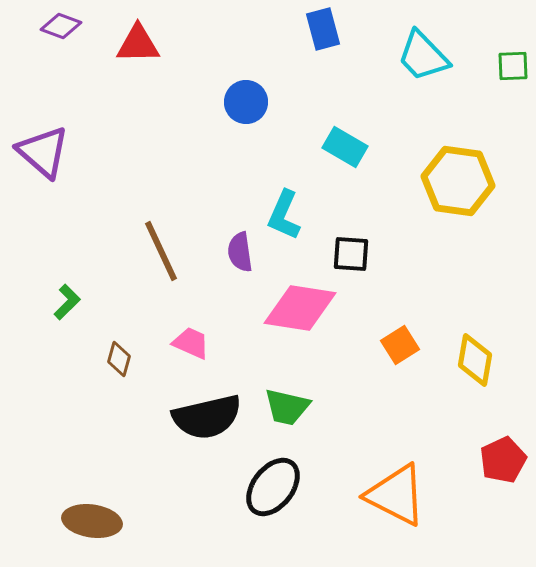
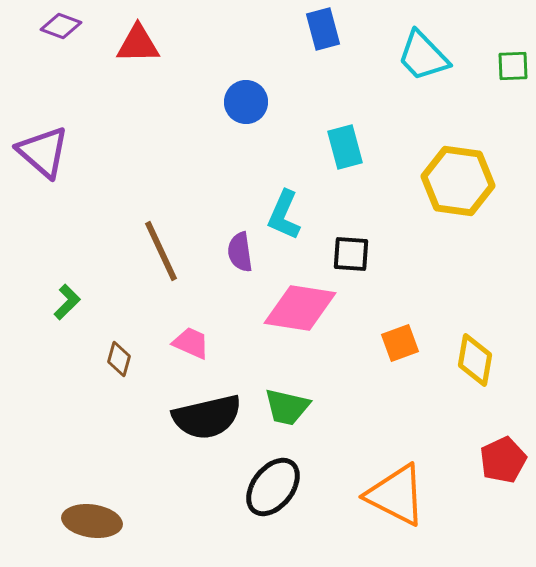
cyan rectangle: rotated 45 degrees clockwise
orange square: moved 2 px up; rotated 12 degrees clockwise
